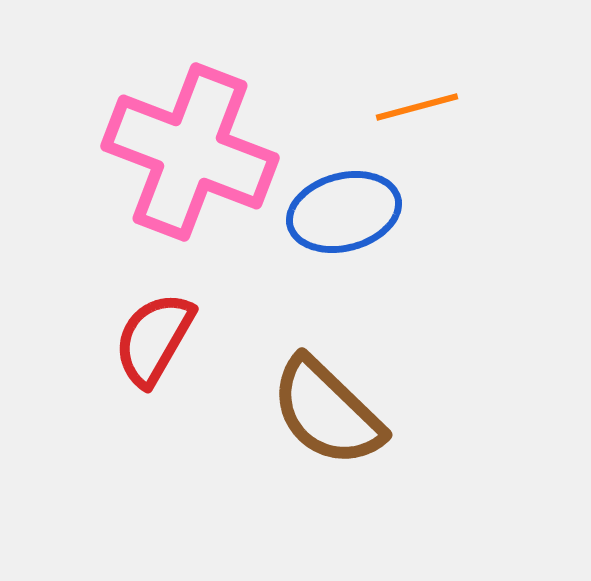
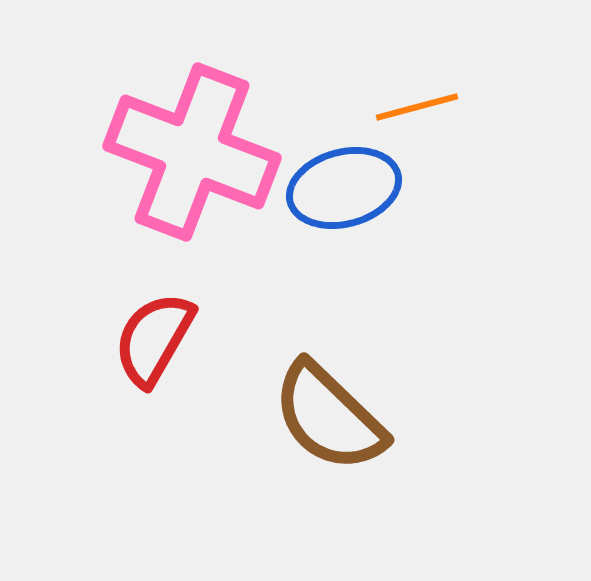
pink cross: moved 2 px right
blue ellipse: moved 24 px up
brown semicircle: moved 2 px right, 5 px down
